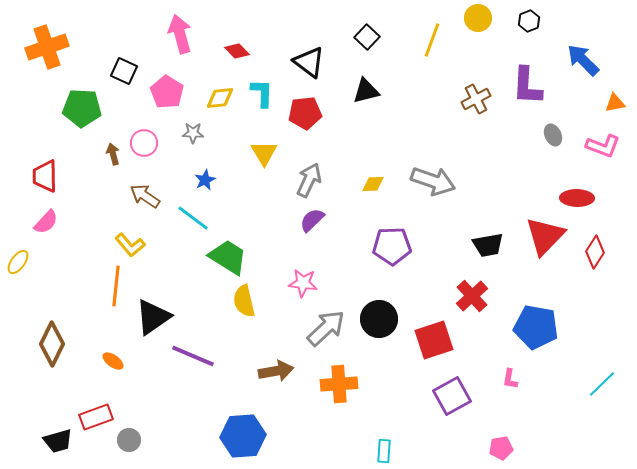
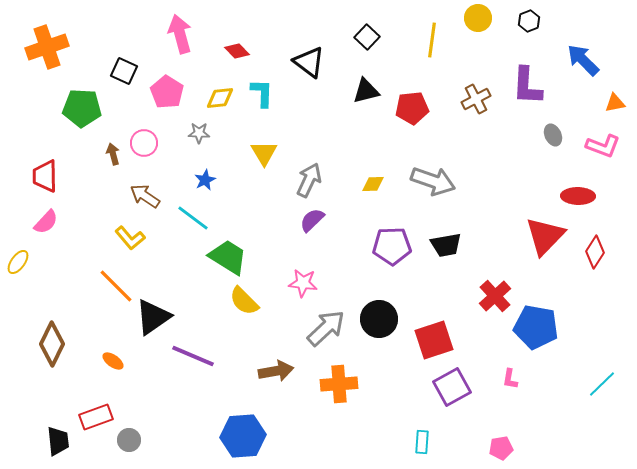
yellow line at (432, 40): rotated 12 degrees counterclockwise
red pentagon at (305, 113): moved 107 px right, 5 px up
gray star at (193, 133): moved 6 px right
red ellipse at (577, 198): moved 1 px right, 2 px up
yellow L-shape at (130, 245): moved 7 px up
black trapezoid at (488, 245): moved 42 px left
orange line at (116, 286): rotated 51 degrees counterclockwise
red cross at (472, 296): moved 23 px right
yellow semicircle at (244, 301): rotated 32 degrees counterclockwise
purple square at (452, 396): moved 9 px up
black trapezoid at (58, 441): rotated 80 degrees counterclockwise
cyan rectangle at (384, 451): moved 38 px right, 9 px up
